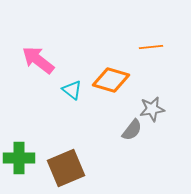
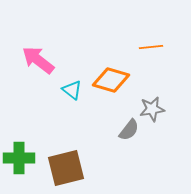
gray semicircle: moved 3 px left
brown square: rotated 9 degrees clockwise
